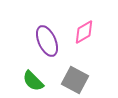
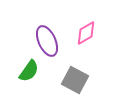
pink diamond: moved 2 px right, 1 px down
green semicircle: moved 4 px left, 10 px up; rotated 100 degrees counterclockwise
